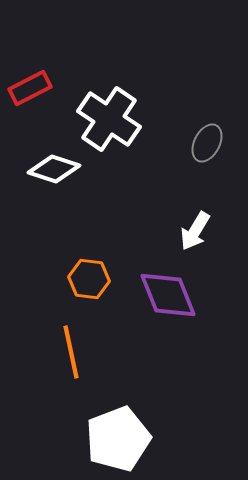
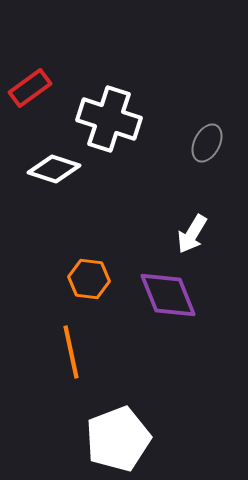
red rectangle: rotated 9 degrees counterclockwise
white cross: rotated 16 degrees counterclockwise
white arrow: moved 3 px left, 3 px down
